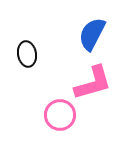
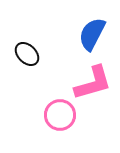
black ellipse: rotated 35 degrees counterclockwise
